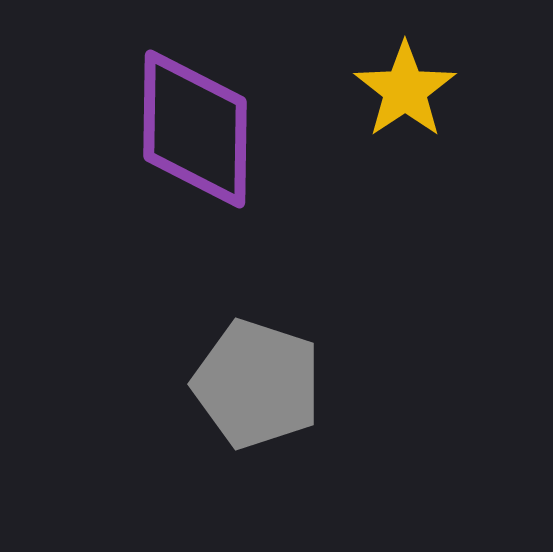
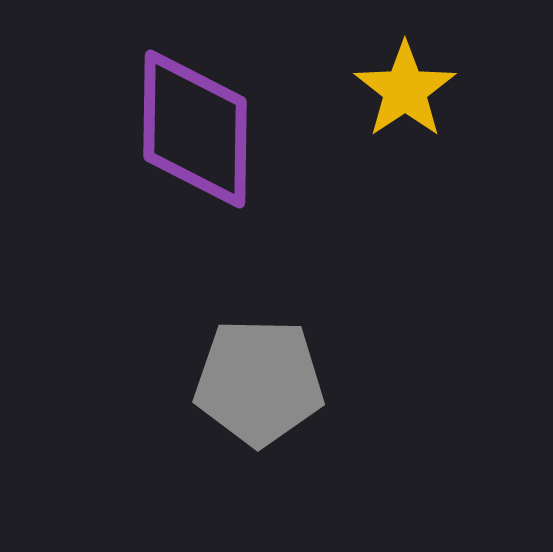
gray pentagon: moved 2 px right, 2 px up; rotated 17 degrees counterclockwise
